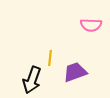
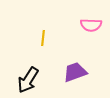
yellow line: moved 7 px left, 20 px up
black arrow: moved 4 px left; rotated 12 degrees clockwise
